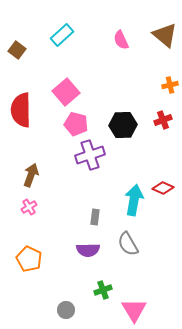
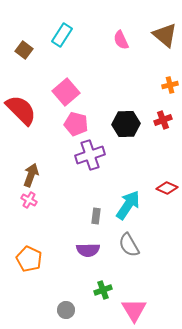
cyan rectangle: rotated 15 degrees counterclockwise
brown square: moved 7 px right
red semicircle: rotated 136 degrees clockwise
black hexagon: moved 3 px right, 1 px up
red diamond: moved 4 px right
cyan arrow: moved 6 px left, 5 px down; rotated 24 degrees clockwise
pink cross: moved 7 px up; rotated 28 degrees counterclockwise
gray rectangle: moved 1 px right, 1 px up
gray semicircle: moved 1 px right, 1 px down
